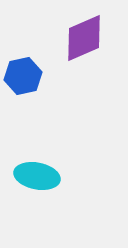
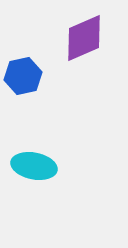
cyan ellipse: moved 3 px left, 10 px up
